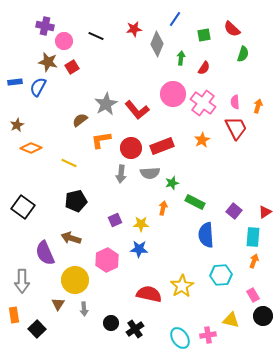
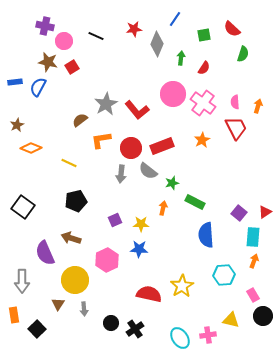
gray semicircle at (150, 173): moved 2 px left, 2 px up; rotated 42 degrees clockwise
purple square at (234, 211): moved 5 px right, 2 px down
cyan hexagon at (221, 275): moved 3 px right
